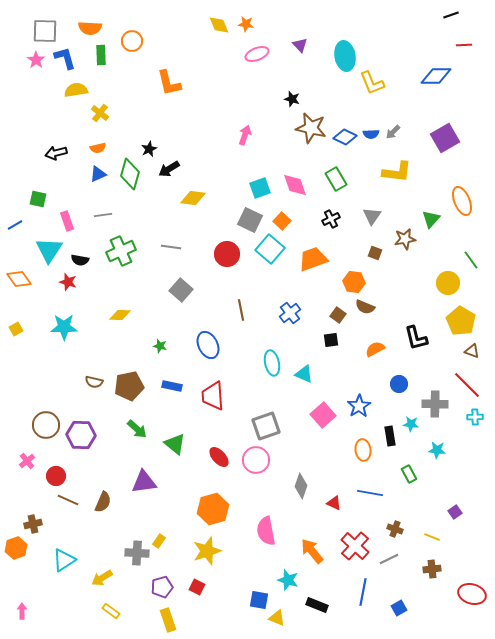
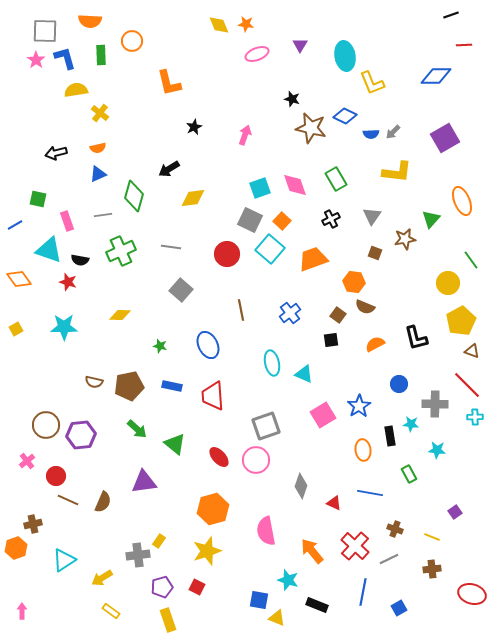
orange semicircle at (90, 28): moved 7 px up
purple triangle at (300, 45): rotated 14 degrees clockwise
blue diamond at (345, 137): moved 21 px up
black star at (149, 149): moved 45 px right, 22 px up
green diamond at (130, 174): moved 4 px right, 22 px down
yellow diamond at (193, 198): rotated 15 degrees counterclockwise
cyan triangle at (49, 250): rotated 44 degrees counterclockwise
yellow pentagon at (461, 321): rotated 12 degrees clockwise
orange semicircle at (375, 349): moved 5 px up
pink square at (323, 415): rotated 10 degrees clockwise
purple hexagon at (81, 435): rotated 8 degrees counterclockwise
gray cross at (137, 553): moved 1 px right, 2 px down; rotated 10 degrees counterclockwise
